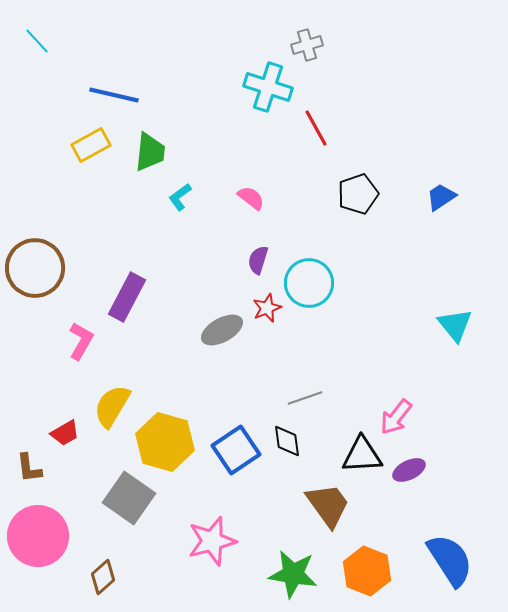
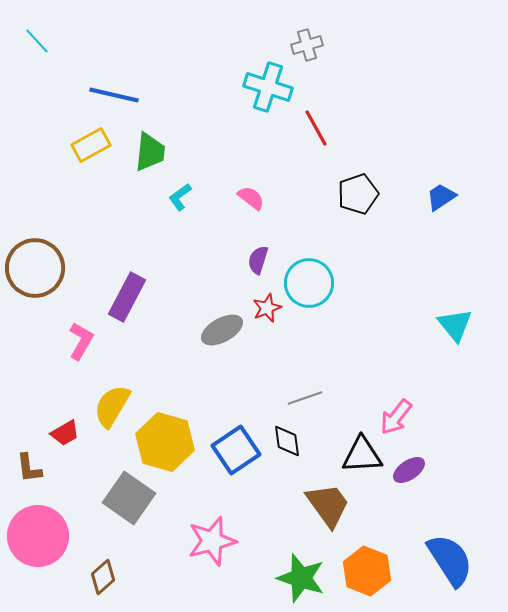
purple ellipse: rotated 8 degrees counterclockwise
green star: moved 8 px right, 4 px down; rotated 9 degrees clockwise
